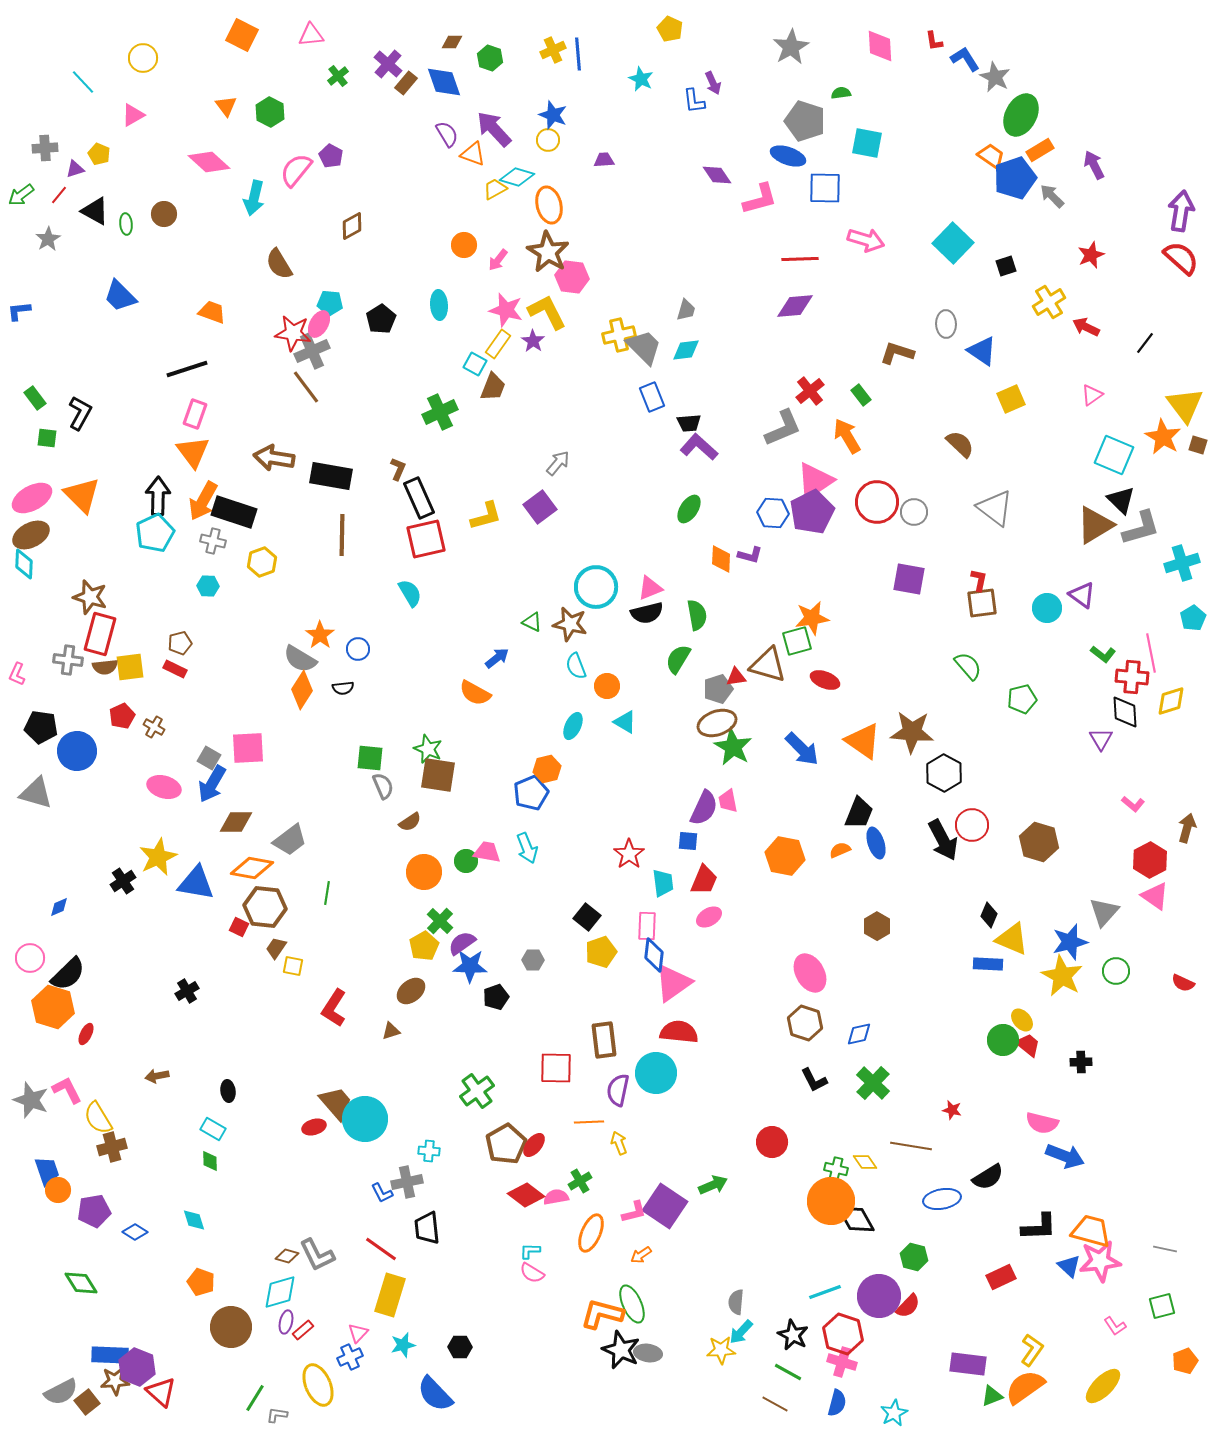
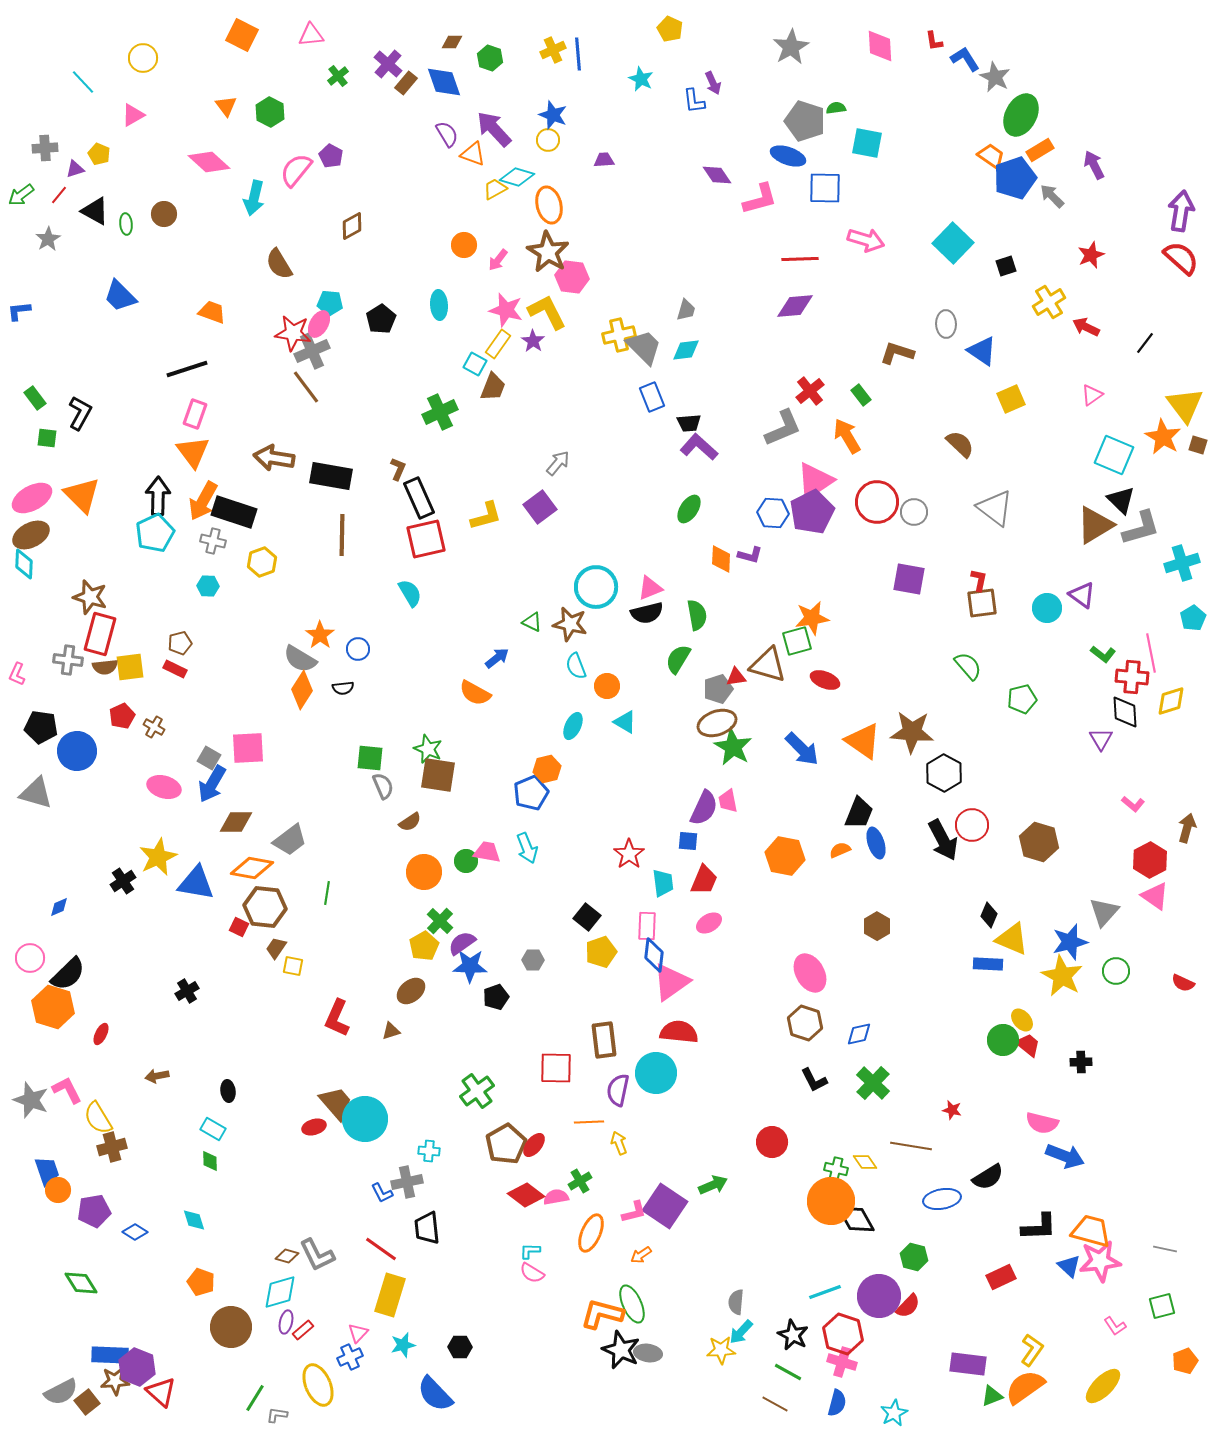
green semicircle at (841, 93): moved 5 px left, 15 px down
pink ellipse at (709, 917): moved 6 px down
pink triangle at (673, 983): moved 2 px left, 1 px up
red L-shape at (334, 1008): moved 3 px right, 10 px down; rotated 9 degrees counterclockwise
red ellipse at (86, 1034): moved 15 px right
